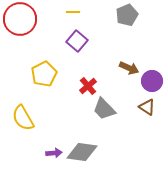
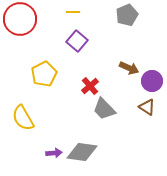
red cross: moved 2 px right
